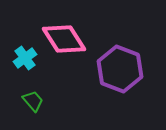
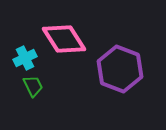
cyan cross: rotated 10 degrees clockwise
green trapezoid: moved 15 px up; rotated 15 degrees clockwise
